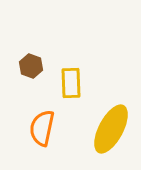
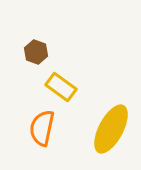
brown hexagon: moved 5 px right, 14 px up
yellow rectangle: moved 10 px left, 4 px down; rotated 52 degrees counterclockwise
